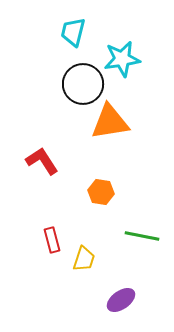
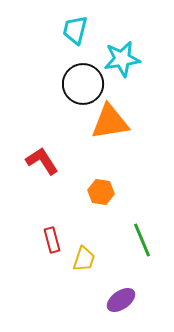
cyan trapezoid: moved 2 px right, 2 px up
green line: moved 4 px down; rotated 56 degrees clockwise
